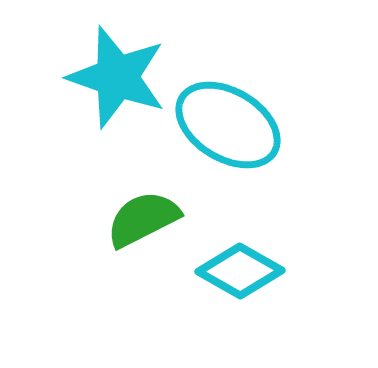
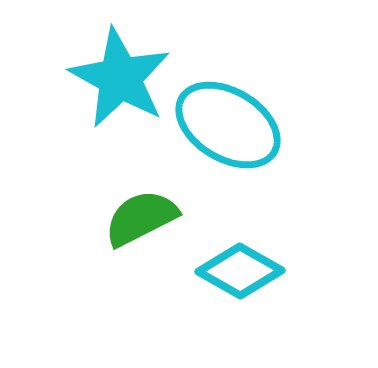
cyan star: moved 3 px right, 1 px down; rotated 10 degrees clockwise
green semicircle: moved 2 px left, 1 px up
